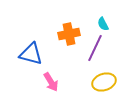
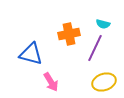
cyan semicircle: rotated 48 degrees counterclockwise
